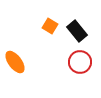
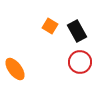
black rectangle: rotated 10 degrees clockwise
orange ellipse: moved 7 px down
